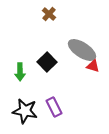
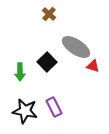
gray ellipse: moved 6 px left, 3 px up
